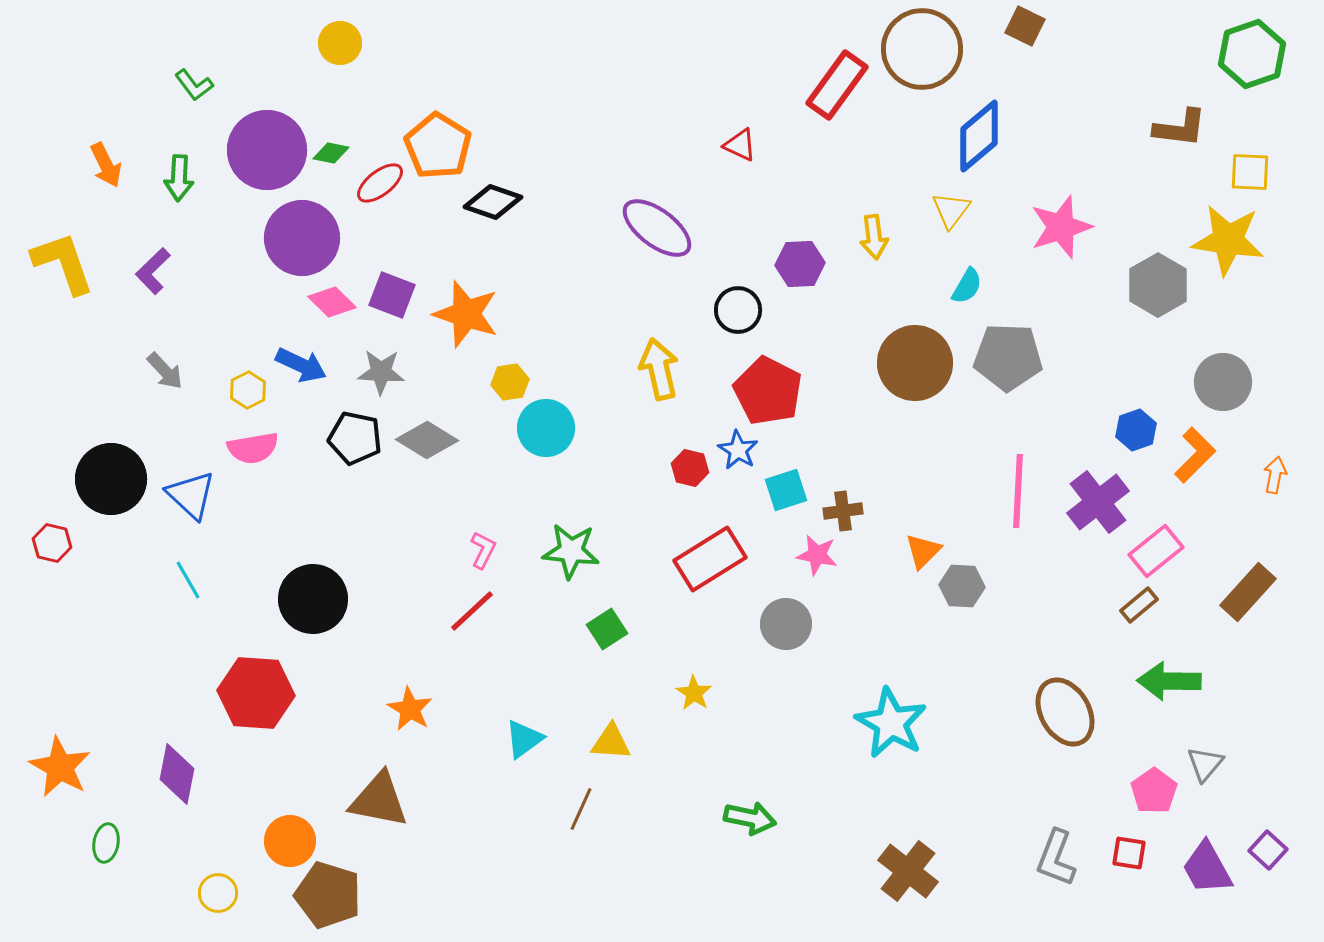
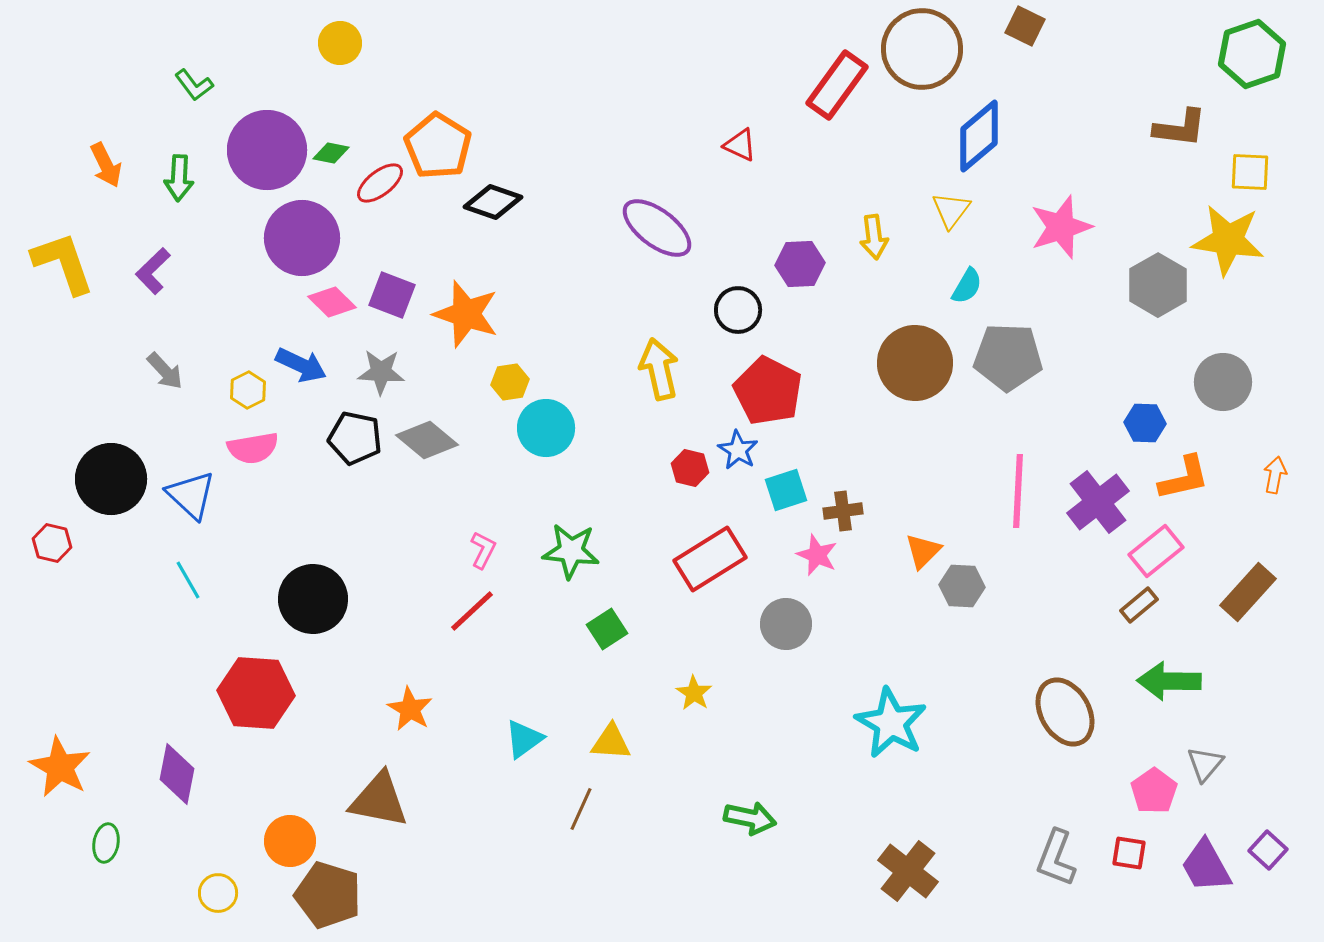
blue hexagon at (1136, 430): moved 9 px right, 7 px up; rotated 21 degrees clockwise
gray diamond at (427, 440): rotated 8 degrees clockwise
orange L-shape at (1195, 455): moved 11 px left, 23 px down; rotated 32 degrees clockwise
pink star at (817, 555): rotated 12 degrees clockwise
purple trapezoid at (1207, 868): moved 1 px left, 2 px up
